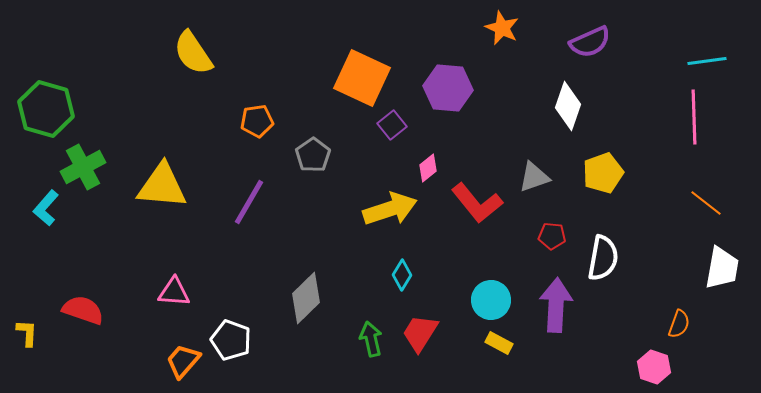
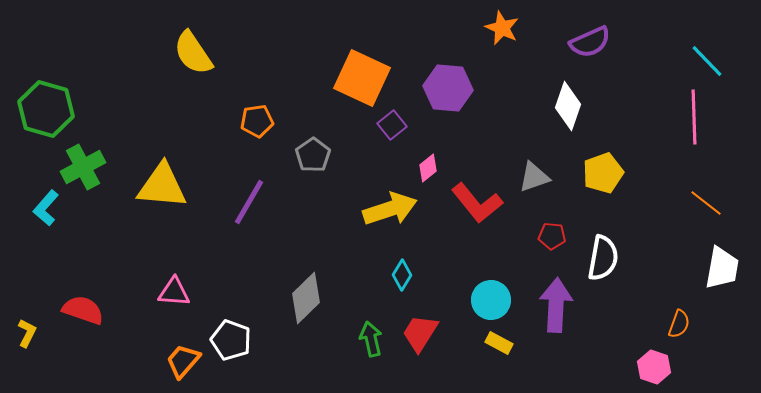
cyan line: rotated 54 degrees clockwise
yellow L-shape: rotated 24 degrees clockwise
